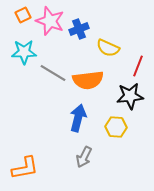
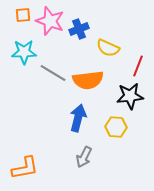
orange square: rotated 21 degrees clockwise
